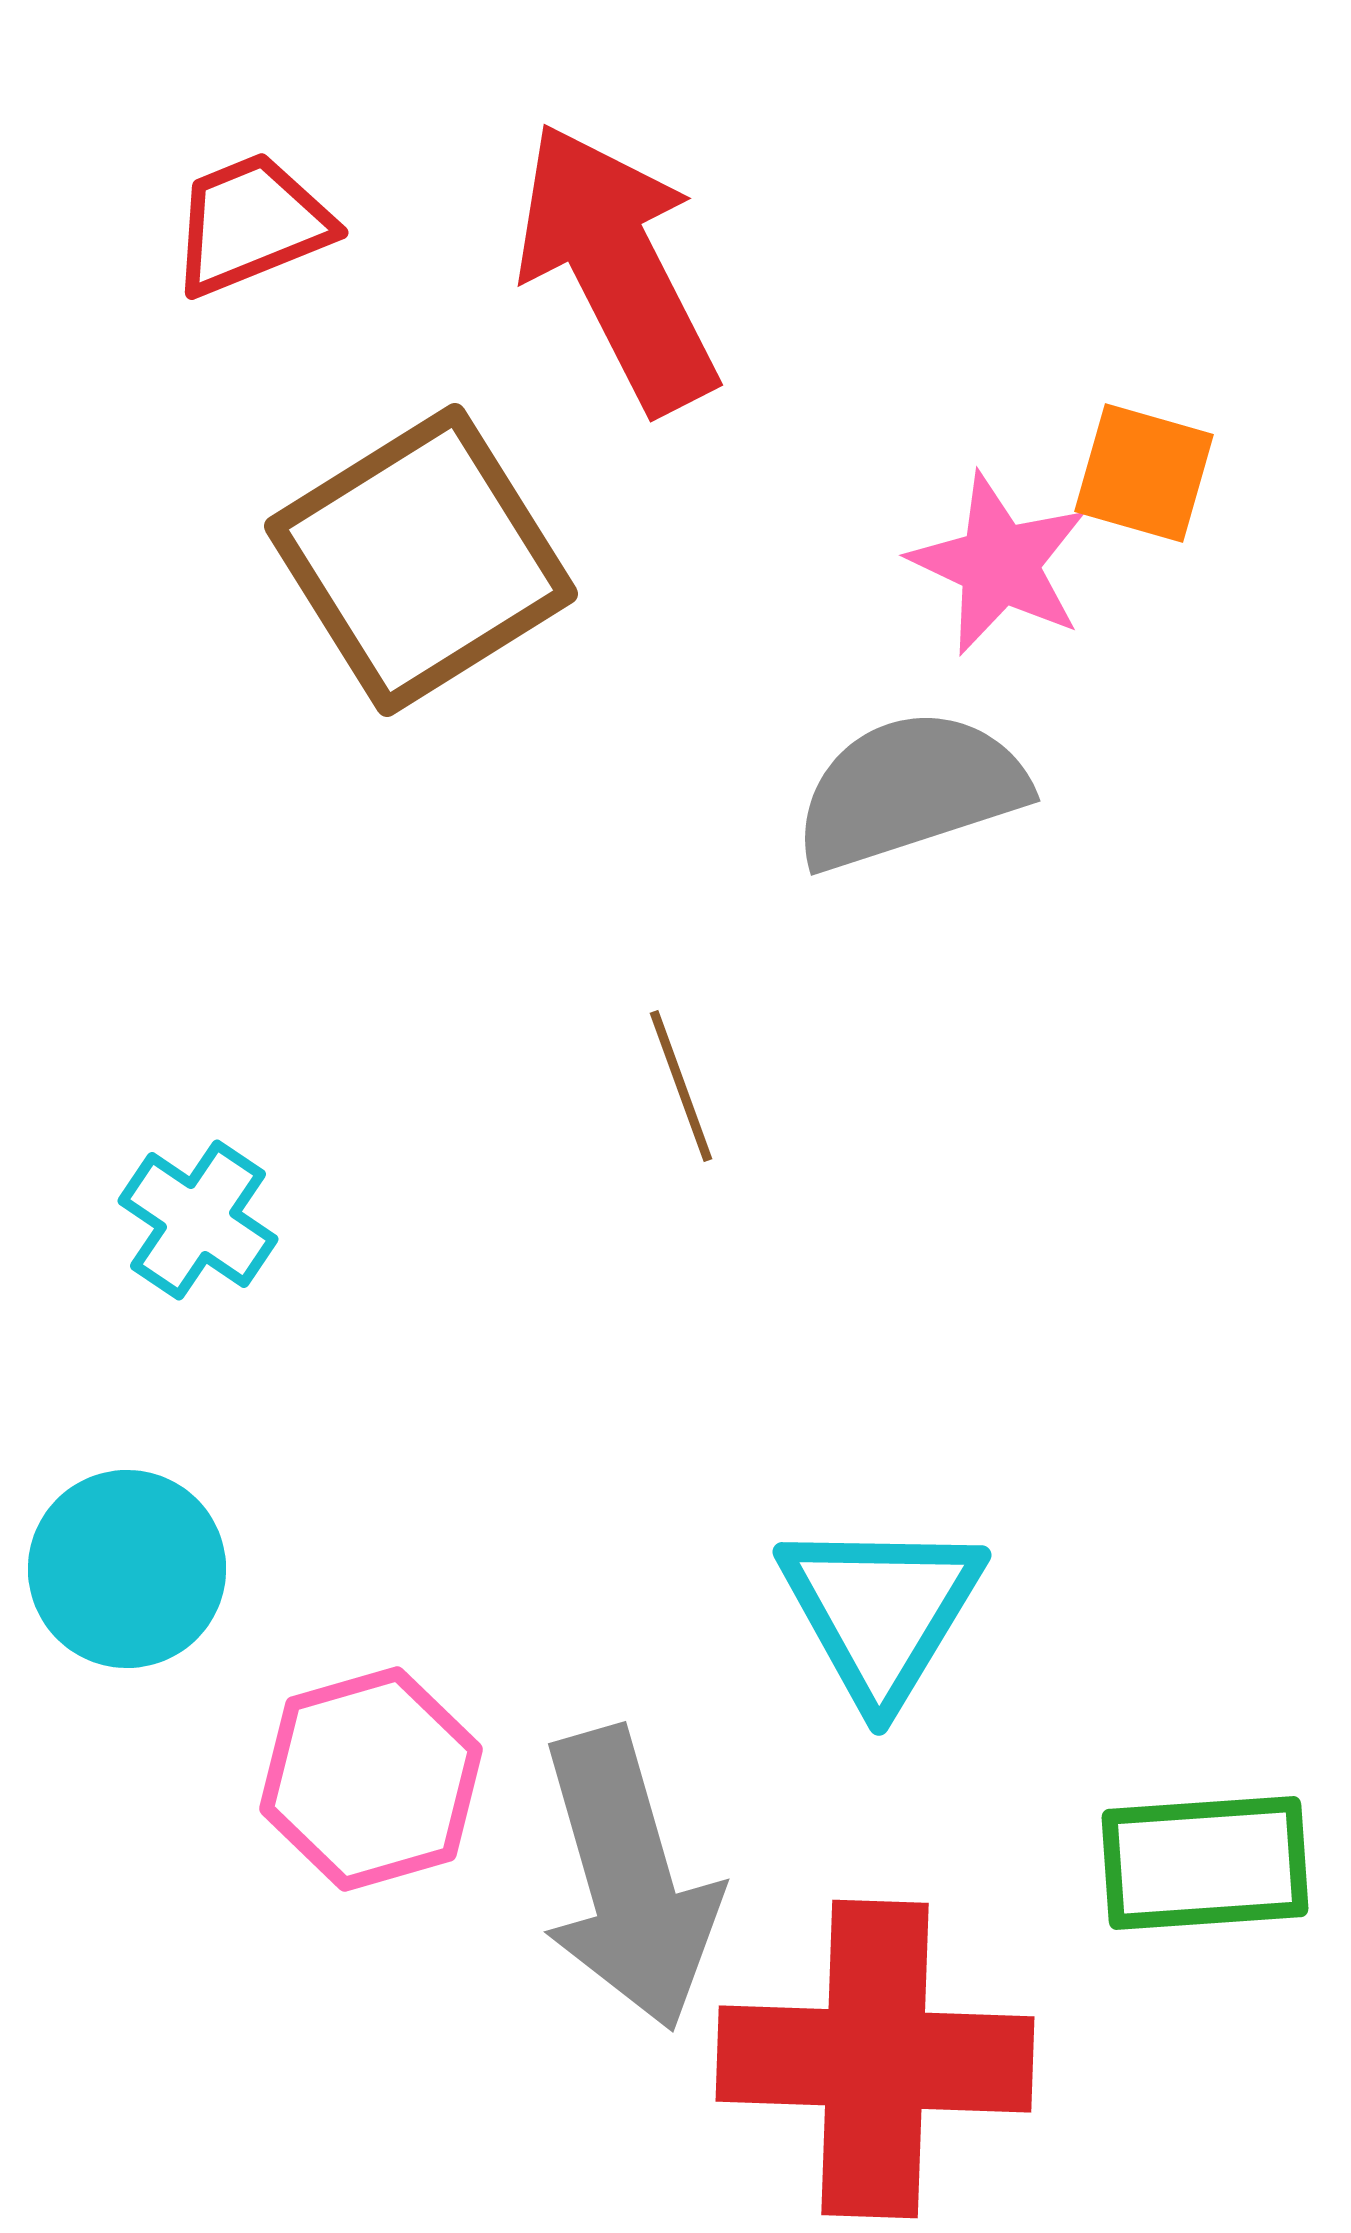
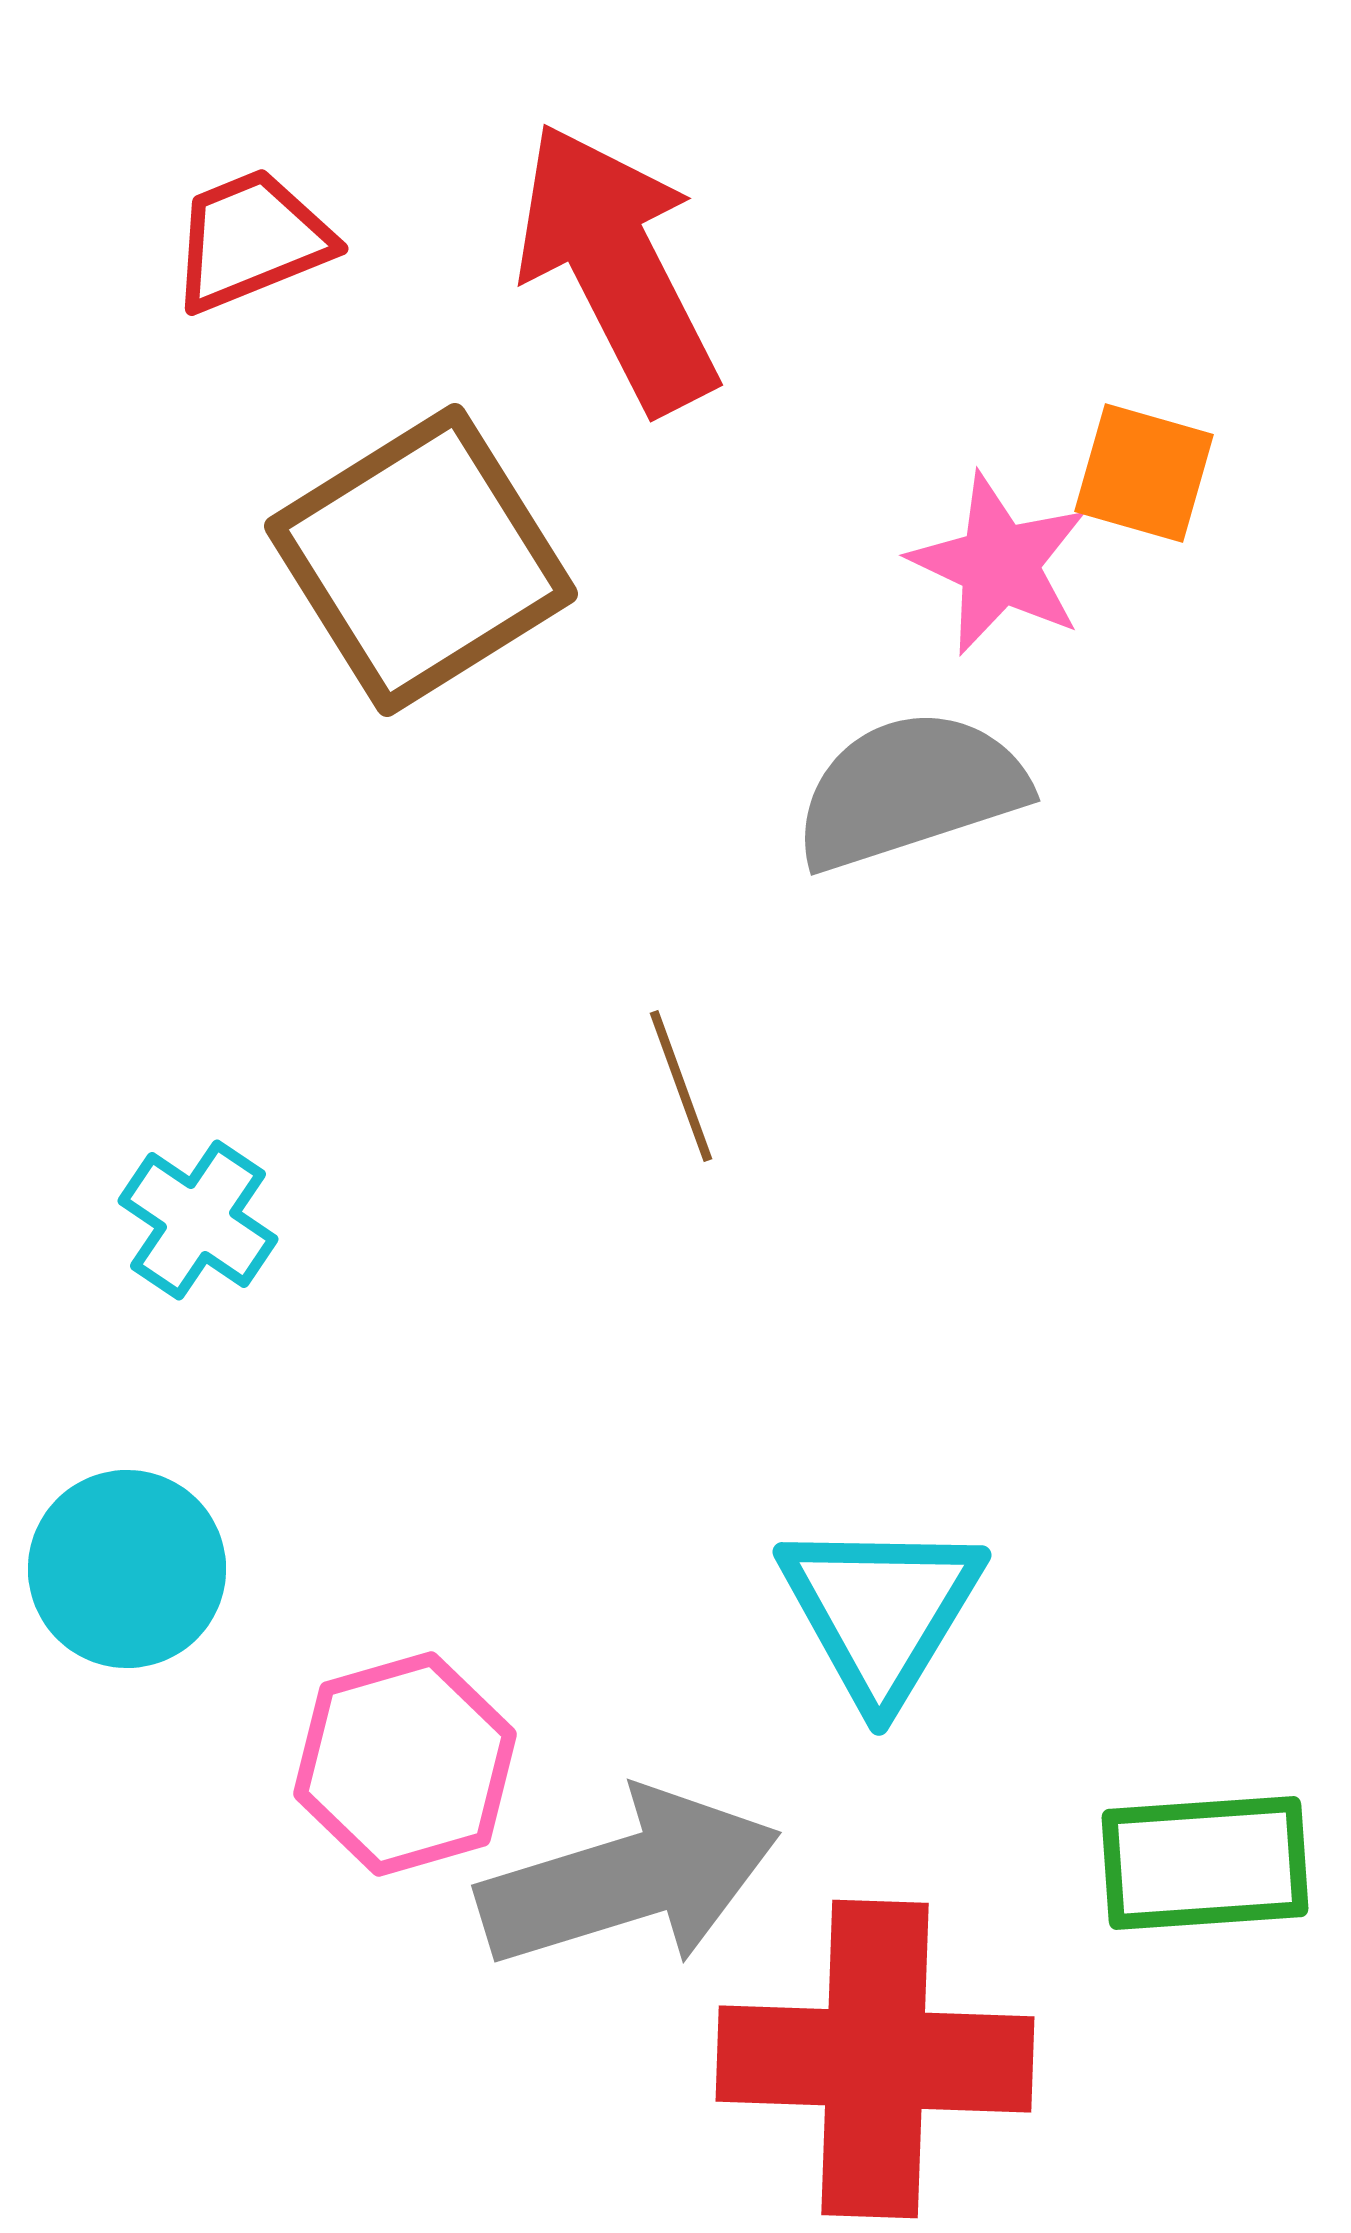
red trapezoid: moved 16 px down
pink hexagon: moved 34 px right, 15 px up
gray arrow: rotated 91 degrees counterclockwise
